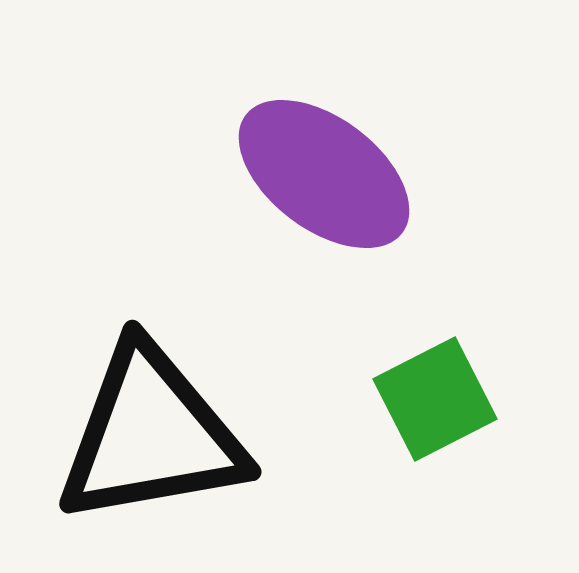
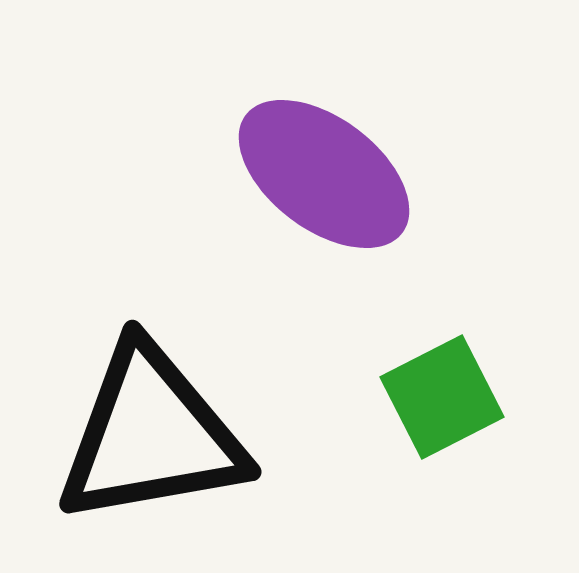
green square: moved 7 px right, 2 px up
